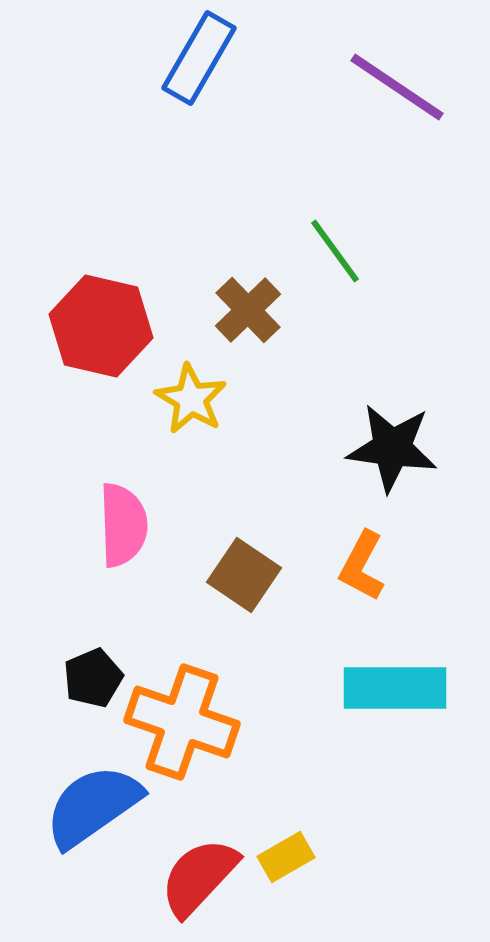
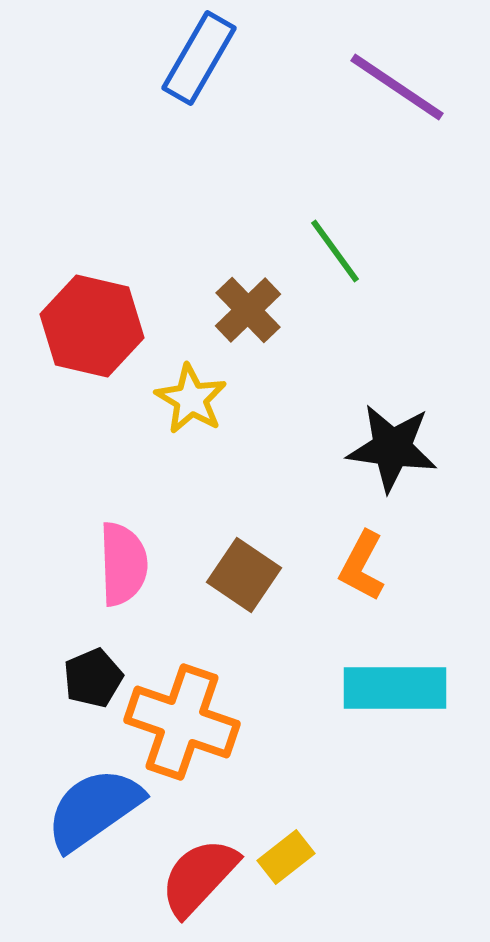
red hexagon: moved 9 px left
pink semicircle: moved 39 px down
blue semicircle: moved 1 px right, 3 px down
yellow rectangle: rotated 8 degrees counterclockwise
